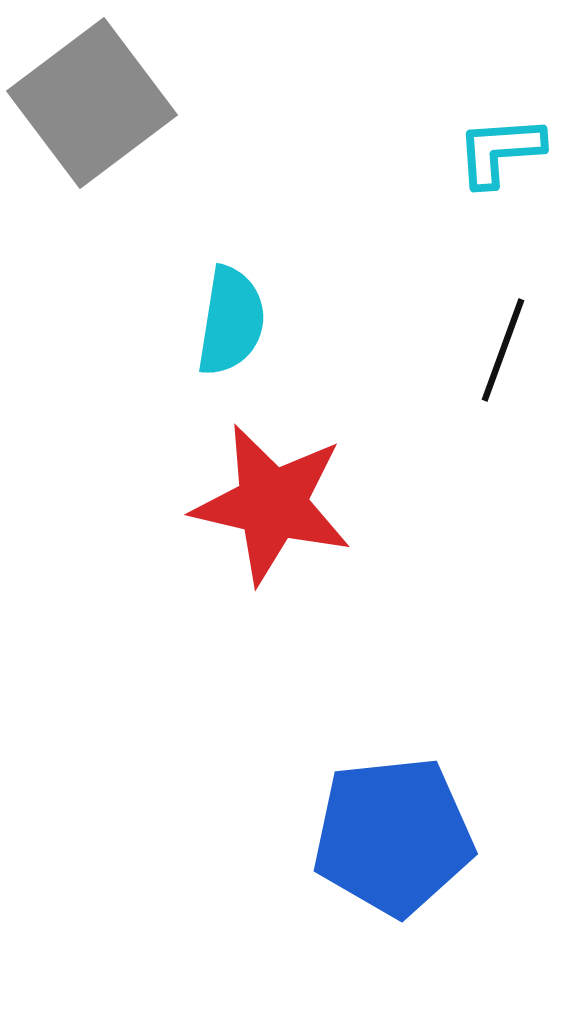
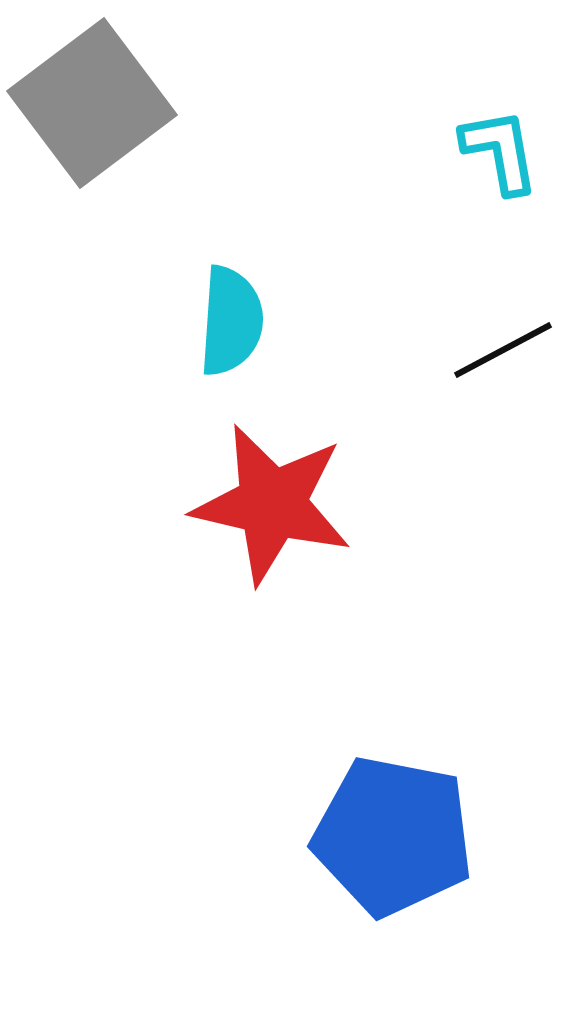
cyan L-shape: rotated 84 degrees clockwise
cyan semicircle: rotated 5 degrees counterclockwise
black line: rotated 42 degrees clockwise
blue pentagon: rotated 17 degrees clockwise
